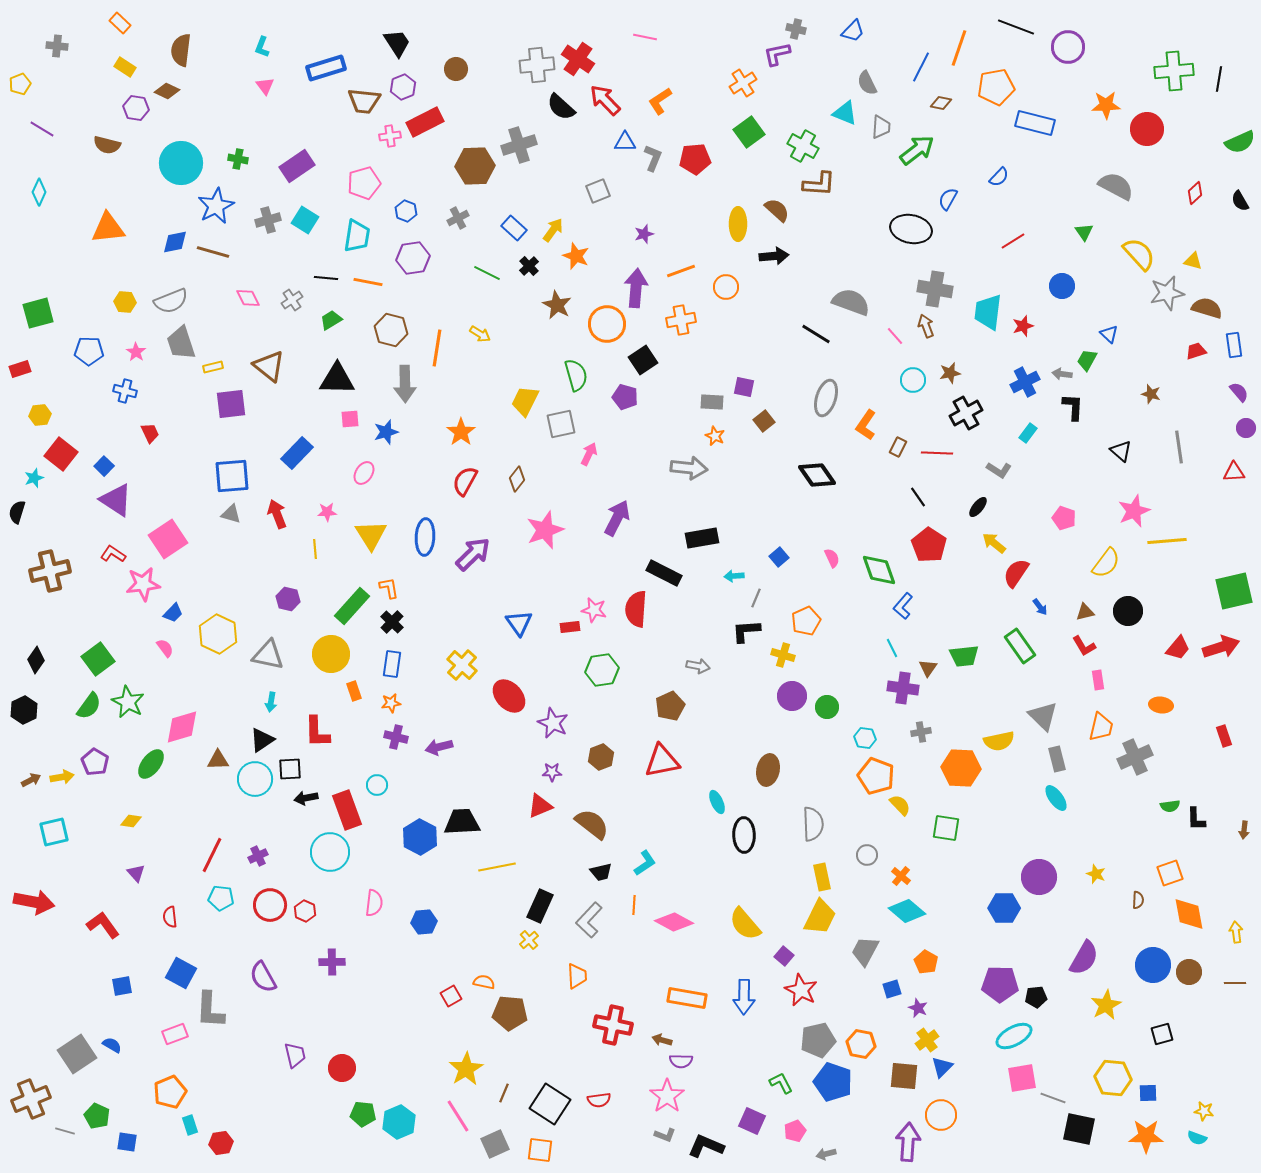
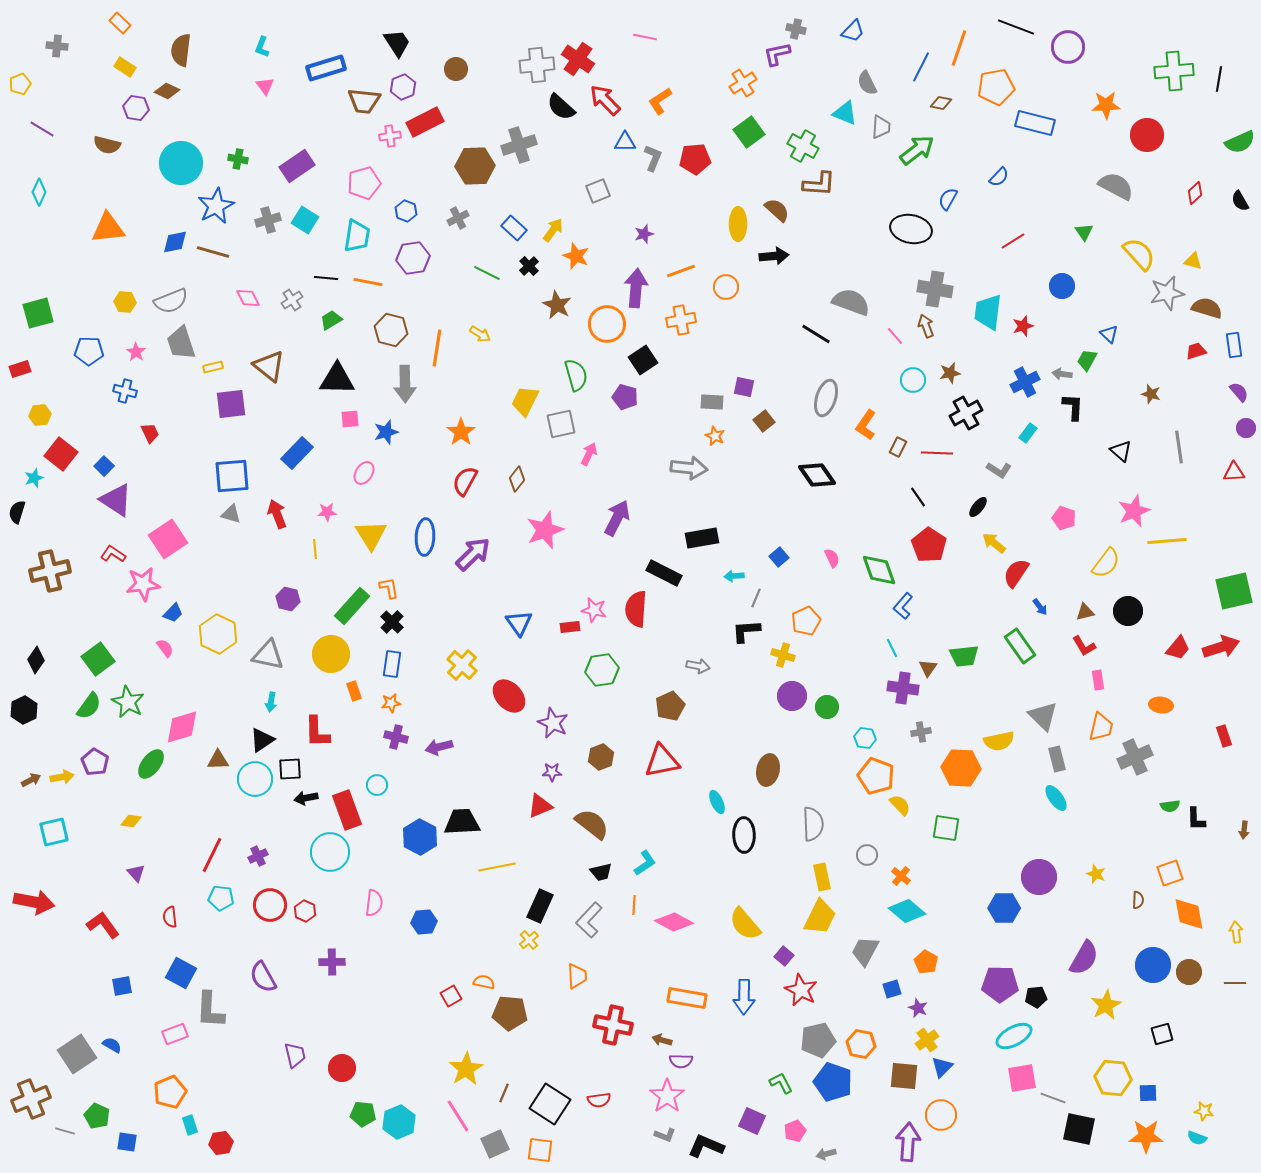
red circle at (1147, 129): moved 6 px down
